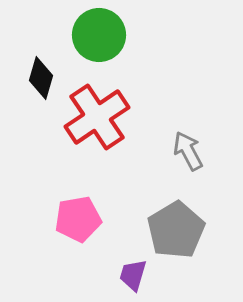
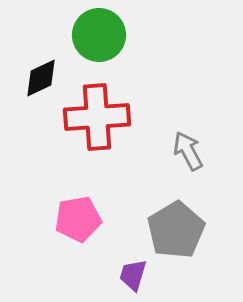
black diamond: rotated 48 degrees clockwise
red cross: rotated 30 degrees clockwise
